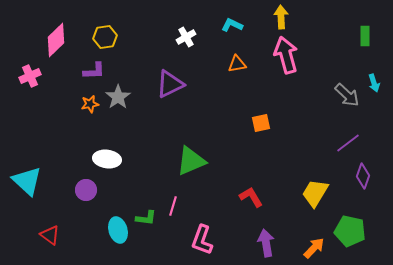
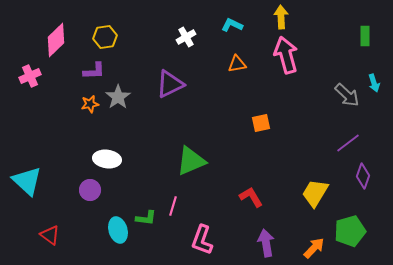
purple circle: moved 4 px right
green pentagon: rotated 28 degrees counterclockwise
